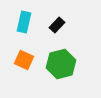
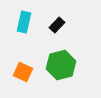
orange square: moved 1 px left, 12 px down
green hexagon: moved 1 px down
